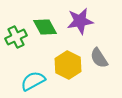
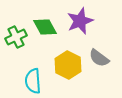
purple star: rotated 12 degrees counterclockwise
gray semicircle: rotated 20 degrees counterclockwise
cyan semicircle: rotated 65 degrees counterclockwise
